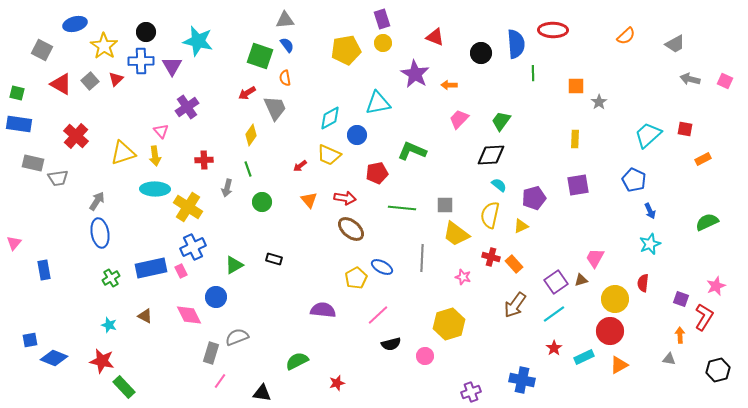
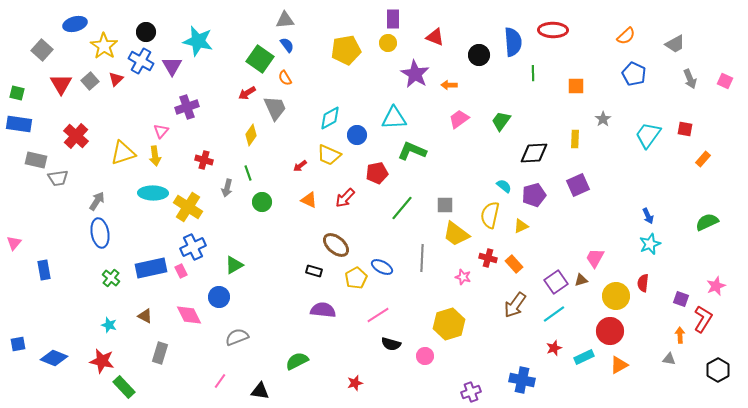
purple rectangle at (382, 19): moved 11 px right; rotated 18 degrees clockwise
yellow circle at (383, 43): moved 5 px right
blue semicircle at (516, 44): moved 3 px left, 2 px up
gray square at (42, 50): rotated 15 degrees clockwise
black circle at (481, 53): moved 2 px left, 2 px down
green square at (260, 56): moved 3 px down; rotated 16 degrees clockwise
blue cross at (141, 61): rotated 30 degrees clockwise
orange semicircle at (285, 78): rotated 21 degrees counterclockwise
gray arrow at (690, 79): rotated 126 degrees counterclockwise
red triangle at (61, 84): rotated 30 degrees clockwise
gray star at (599, 102): moved 4 px right, 17 px down
cyan triangle at (378, 103): moved 16 px right, 15 px down; rotated 8 degrees clockwise
purple cross at (187, 107): rotated 15 degrees clockwise
pink trapezoid at (459, 119): rotated 10 degrees clockwise
pink triangle at (161, 131): rotated 21 degrees clockwise
cyan trapezoid at (648, 135): rotated 12 degrees counterclockwise
black diamond at (491, 155): moved 43 px right, 2 px up
orange rectangle at (703, 159): rotated 21 degrees counterclockwise
red cross at (204, 160): rotated 18 degrees clockwise
gray rectangle at (33, 163): moved 3 px right, 3 px up
green line at (248, 169): moved 4 px down
blue pentagon at (634, 180): moved 106 px up
cyan semicircle at (499, 185): moved 5 px right, 1 px down
purple square at (578, 185): rotated 15 degrees counterclockwise
cyan ellipse at (155, 189): moved 2 px left, 4 px down
red arrow at (345, 198): rotated 125 degrees clockwise
purple pentagon at (534, 198): moved 3 px up
orange triangle at (309, 200): rotated 24 degrees counterclockwise
green line at (402, 208): rotated 56 degrees counterclockwise
blue arrow at (650, 211): moved 2 px left, 5 px down
brown ellipse at (351, 229): moved 15 px left, 16 px down
red cross at (491, 257): moved 3 px left, 1 px down
black rectangle at (274, 259): moved 40 px right, 12 px down
green cross at (111, 278): rotated 18 degrees counterclockwise
blue circle at (216, 297): moved 3 px right
yellow circle at (615, 299): moved 1 px right, 3 px up
pink line at (378, 315): rotated 10 degrees clockwise
red L-shape at (704, 317): moved 1 px left, 2 px down
blue square at (30, 340): moved 12 px left, 4 px down
black semicircle at (391, 344): rotated 30 degrees clockwise
red star at (554, 348): rotated 14 degrees clockwise
gray rectangle at (211, 353): moved 51 px left
black hexagon at (718, 370): rotated 15 degrees counterclockwise
red star at (337, 383): moved 18 px right
black triangle at (262, 393): moved 2 px left, 2 px up
